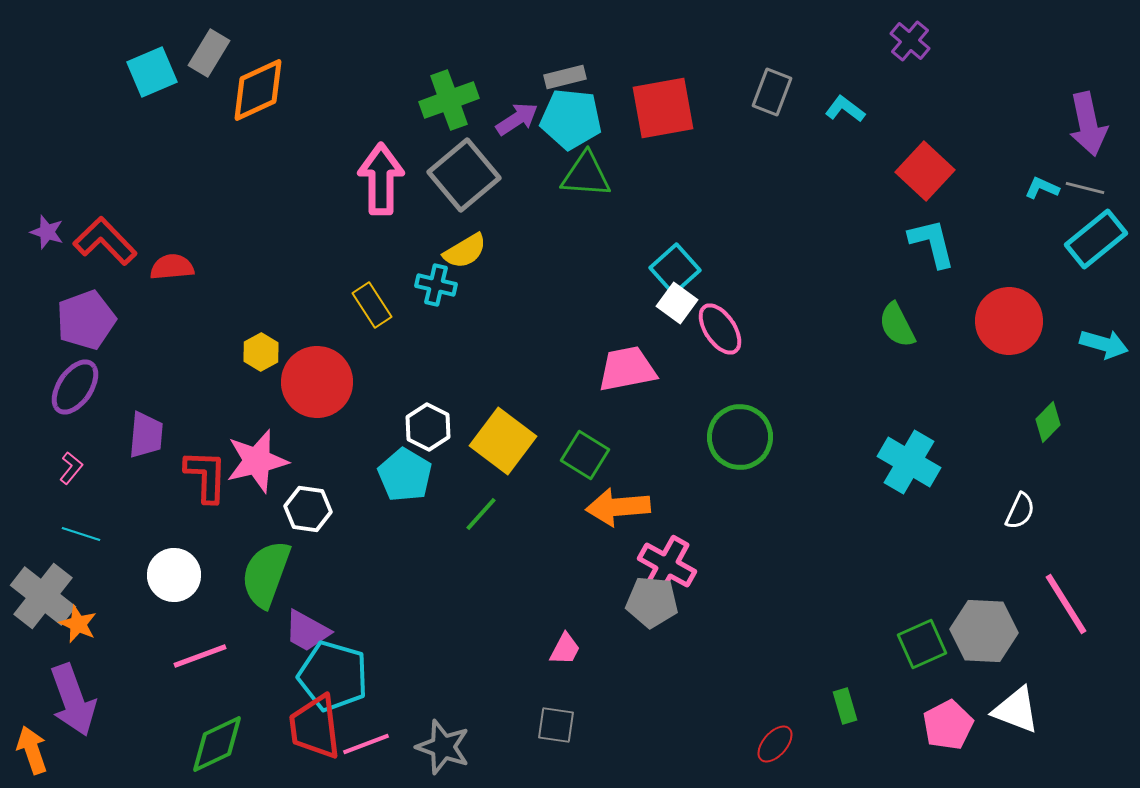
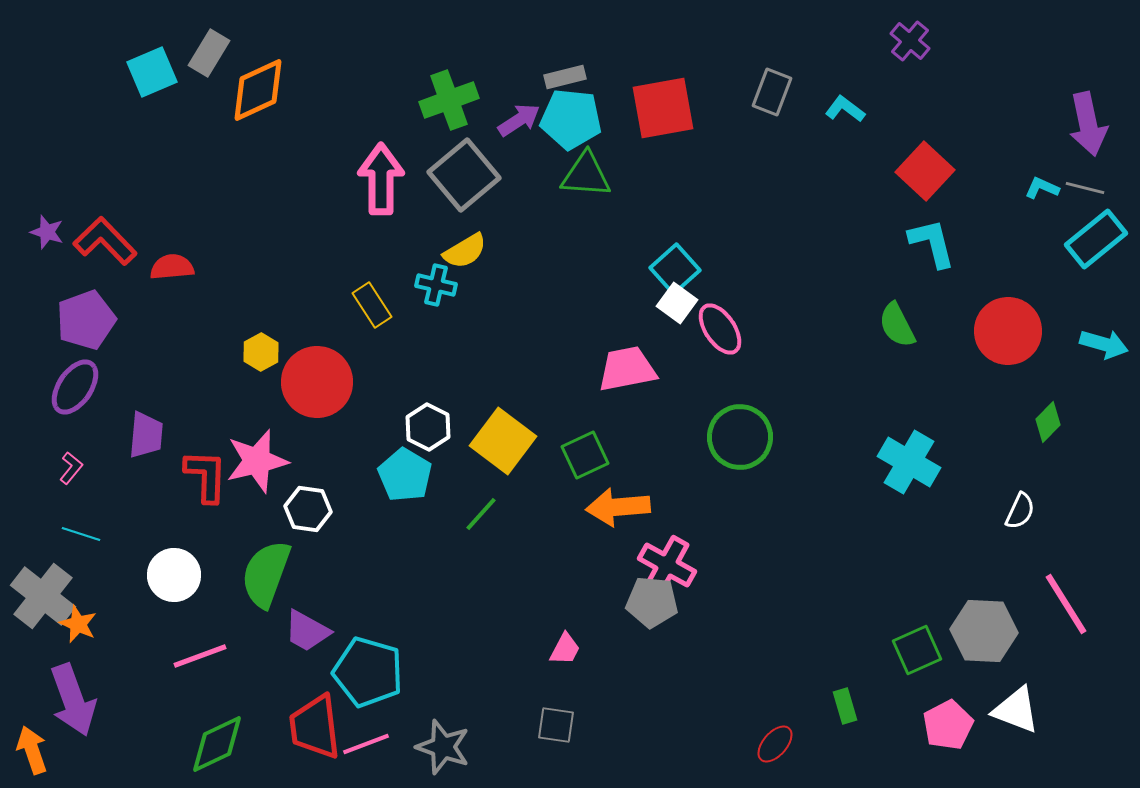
purple arrow at (517, 119): moved 2 px right, 1 px down
red circle at (1009, 321): moved 1 px left, 10 px down
green square at (585, 455): rotated 33 degrees clockwise
green square at (922, 644): moved 5 px left, 6 px down
cyan pentagon at (333, 676): moved 35 px right, 4 px up
